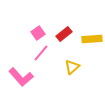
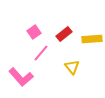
pink square: moved 4 px left, 1 px up
yellow triangle: rotated 28 degrees counterclockwise
